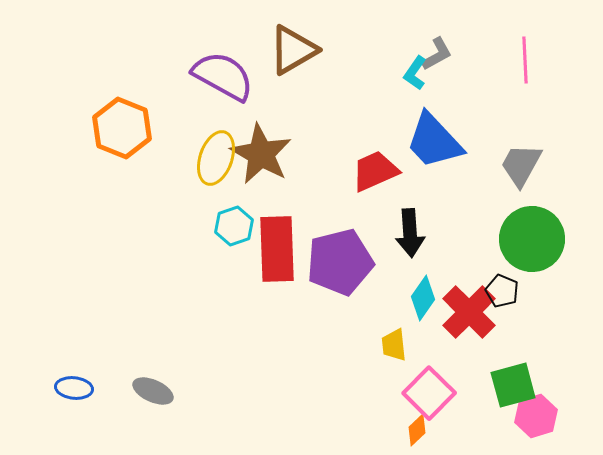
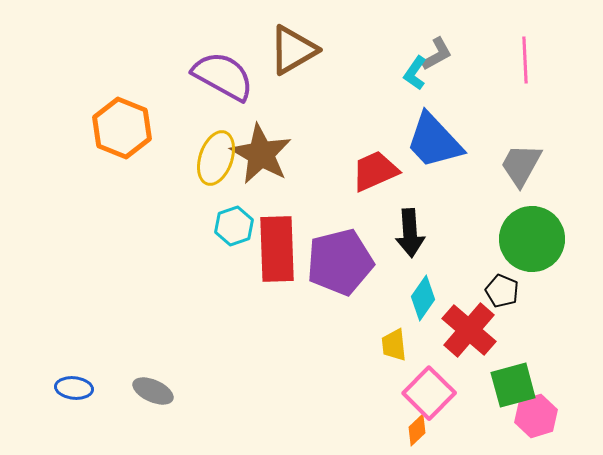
red cross: moved 18 px down; rotated 4 degrees counterclockwise
